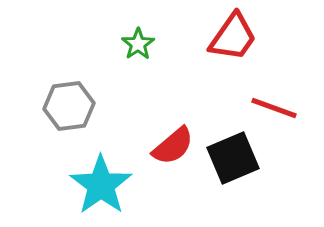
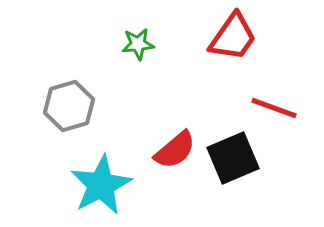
green star: rotated 28 degrees clockwise
gray hexagon: rotated 9 degrees counterclockwise
red semicircle: moved 2 px right, 4 px down
cyan star: rotated 8 degrees clockwise
